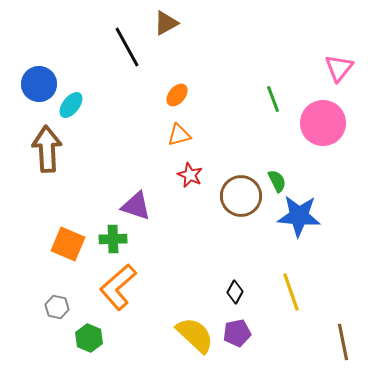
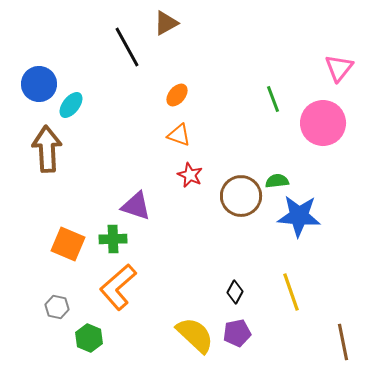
orange triangle: rotated 35 degrees clockwise
green semicircle: rotated 70 degrees counterclockwise
